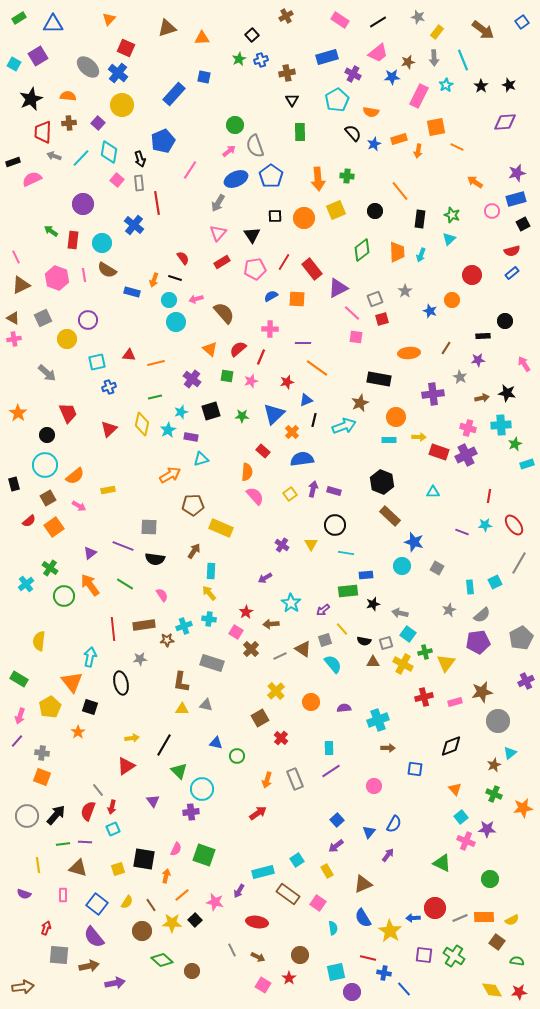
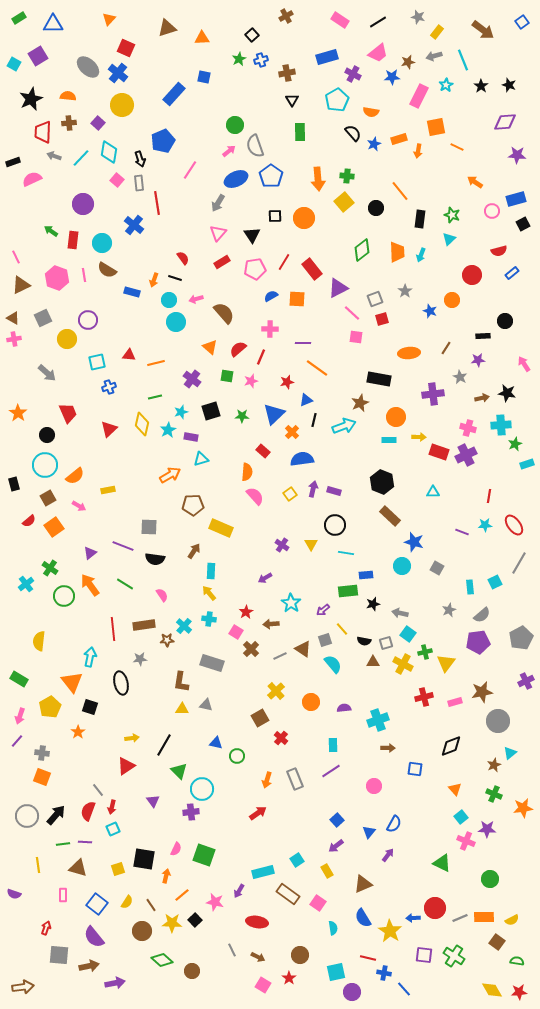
gray arrow at (434, 58): moved 2 px up; rotated 77 degrees clockwise
purple star at (517, 173): moved 18 px up; rotated 18 degrees clockwise
yellow square at (336, 210): moved 8 px right, 8 px up; rotated 18 degrees counterclockwise
black circle at (375, 211): moved 1 px right, 3 px up
red semicircle at (512, 251): moved 13 px left
orange triangle at (210, 349): moved 2 px up
cyan cross at (184, 626): rotated 28 degrees counterclockwise
cyan rectangle at (329, 748): moved 4 px right, 3 px up
purple semicircle at (24, 894): moved 10 px left
